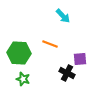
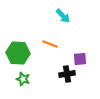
green hexagon: moved 1 px left
black cross: moved 1 px down; rotated 35 degrees counterclockwise
